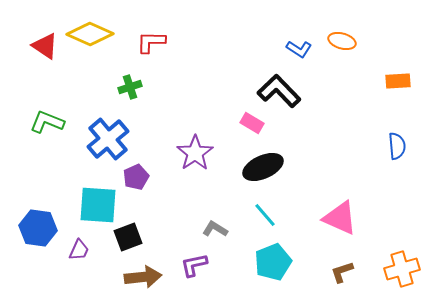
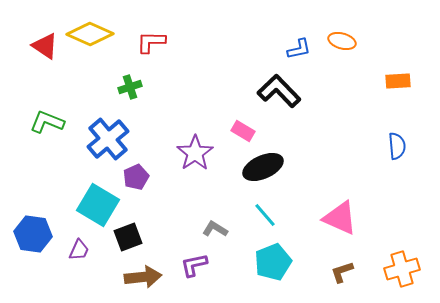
blue L-shape: rotated 45 degrees counterclockwise
pink rectangle: moved 9 px left, 8 px down
cyan square: rotated 27 degrees clockwise
blue hexagon: moved 5 px left, 6 px down
